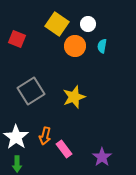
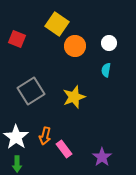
white circle: moved 21 px right, 19 px down
cyan semicircle: moved 4 px right, 24 px down
